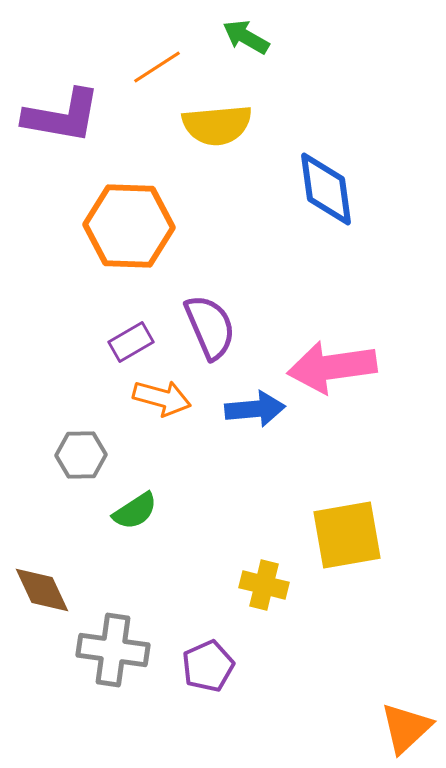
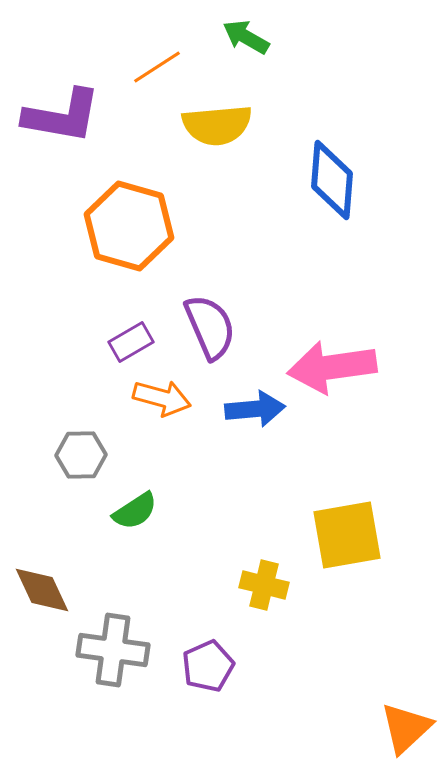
blue diamond: moved 6 px right, 9 px up; rotated 12 degrees clockwise
orange hexagon: rotated 14 degrees clockwise
